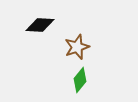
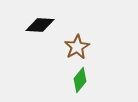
brown star: rotated 10 degrees counterclockwise
